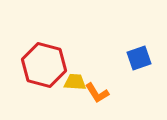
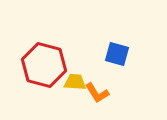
blue square: moved 22 px left, 4 px up; rotated 35 degrees clockwise
